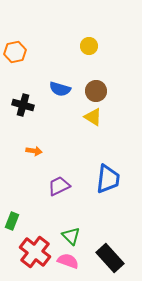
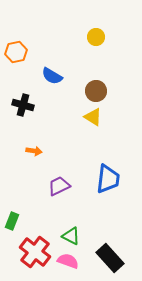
yellow circle: moved 7 px right, 9 px up
orange hexagon: moved 1 px right
blue semicircle: moved 8 px left, 13 px up; rotated 15 degrees clockwise
green triangle: rotated 18 degrees counterclockwise
